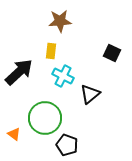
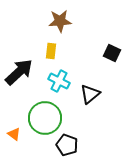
cyan cross: moved 4 px left, 5 px down
